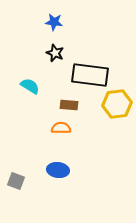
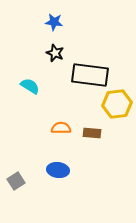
brown rectangle: moved 23 px right, 28 px down
gray square: rotated 36 degrees clockwise
